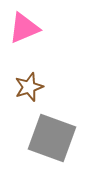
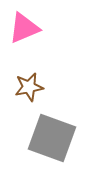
brown star: rotated 8 degrees clockwise
